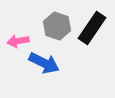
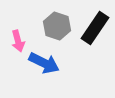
black rectangle: moved 3 px right
pink arrow: rotated 95 degrees counterclockwise
